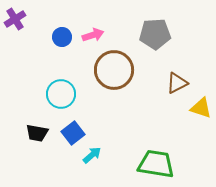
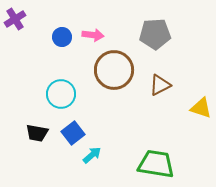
pink arrow: rotated 25 degrees clockwise
brown triangle: moved 17 px left, 2 px down
